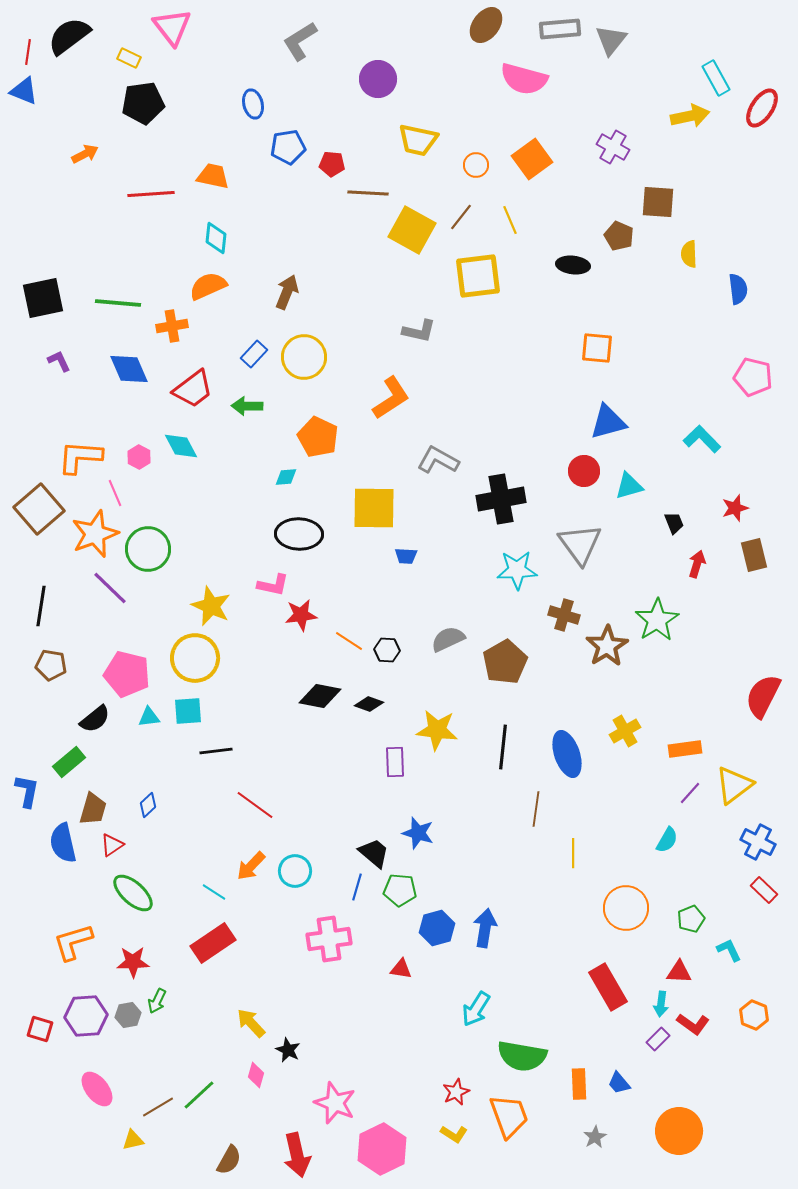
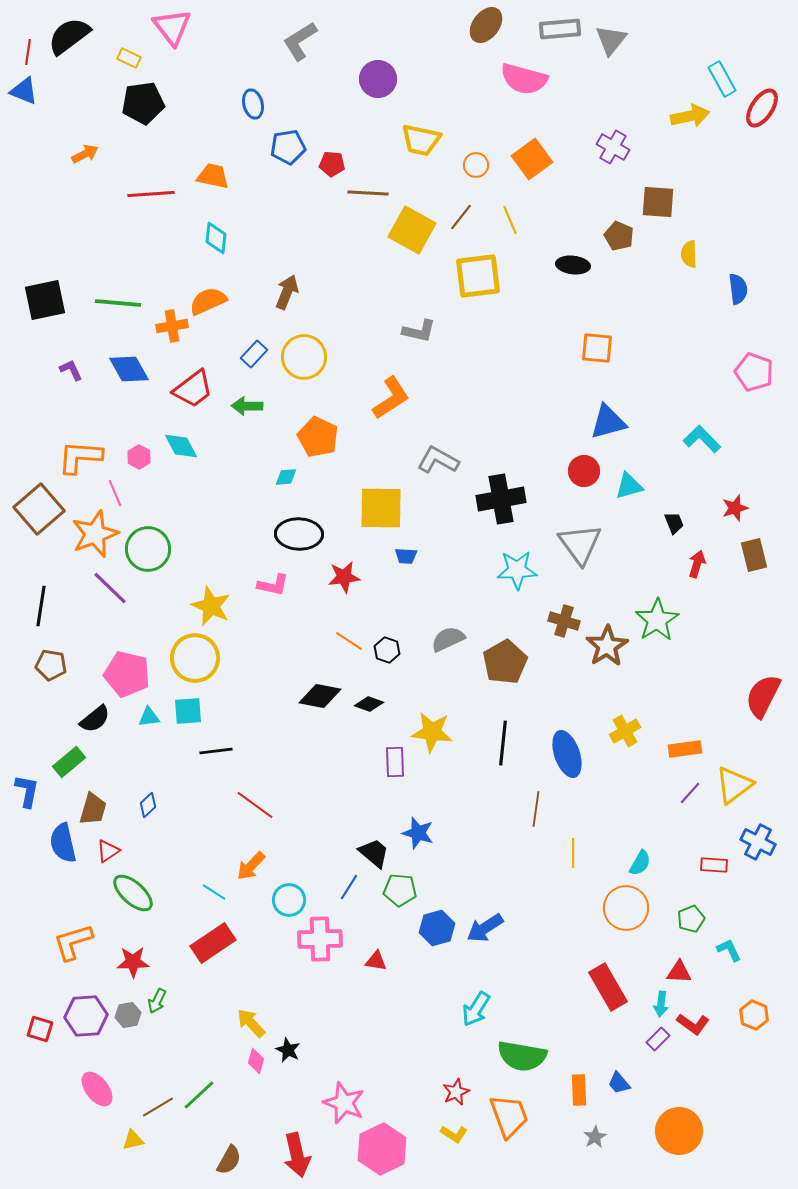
cyan rectangle at (716, 78): moved 6 px right, 1 px down
yellow trapezoid at (418, 140): moved 3 px right
orange semicircle at (208, 286): moved 15 px down
black square at (43, 298): moved 2 px right, 2 px down
purple L-shape at (59, 361): moved 12 px right, 9 px down
blue diamond at (129, 369): rotated 6 degrees counterclockwise
pink pentagon at (753, 377): moved 1 px right, 5 px up; rotated 6 degrees clockwise
yellow square at (374, 508): moved 7 px right
red star at (301, 615): moved 43 px right, 38 px up
brown cross at (564, 615): moved 6 px down
black hexagon at (387, 650): rotated 15 degrees clockwise
yellow star at (437, 730): moved 5 px left, 2 px down
black line at (503, 747): moved 4 px up
cyan semicircle at (667, 840): moved 27 px left, 23 px down
red triangle at (112, 845): moved 4 px left, 6 px down
cyan circle at (295, 871): moved 6 px left, 29 px down
blue line at (357, 887): moved 8 px left; rotated 16 degrees clockwise
red rectangle at (764, 890): moved 50 px left, 25 px up; rotated 40 degrees counterclockwise
blue arrow at (485, 928): rotated 132 degrees counterclockwise
pink cross at (329, 939): moved 9 px left; rotated 6 degrees clockwise
red triangle at (401, 969): moved 25 px left, 8 px up
pink diamond at (256, 1075): moved 14 px up
orange rectangle at (579, 1084): moved 6 px down
pink star at (335, 1103): moved 9 px right
